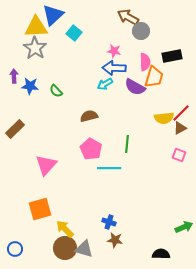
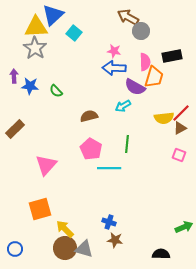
cyan arrow: moved 18 px right, 22 px down
